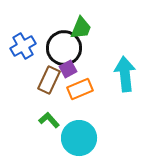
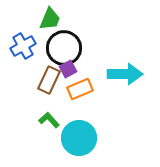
green trapezoid: moved 31 px left, 9 px up
cyan arrow: rotated 96 degrees clockwise
